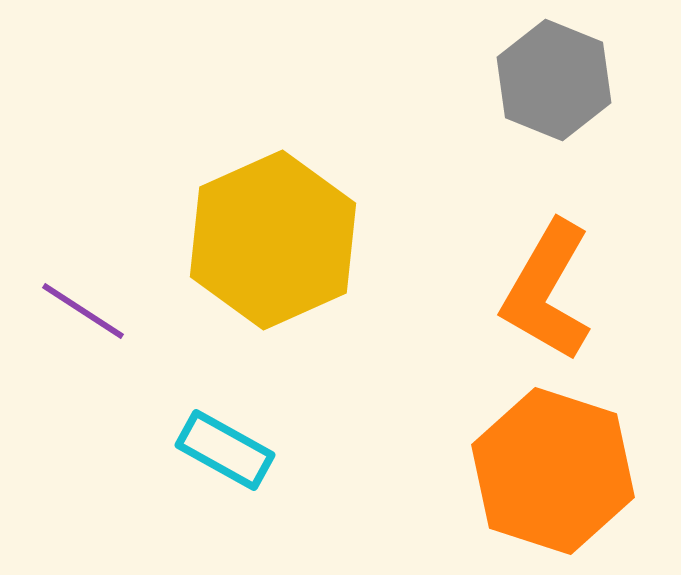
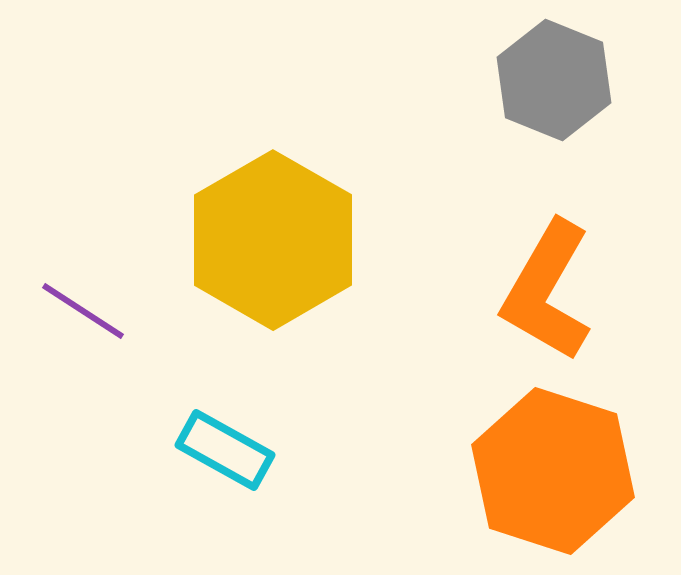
yellow hexagon: rotated 6 degrees counterclockwise
